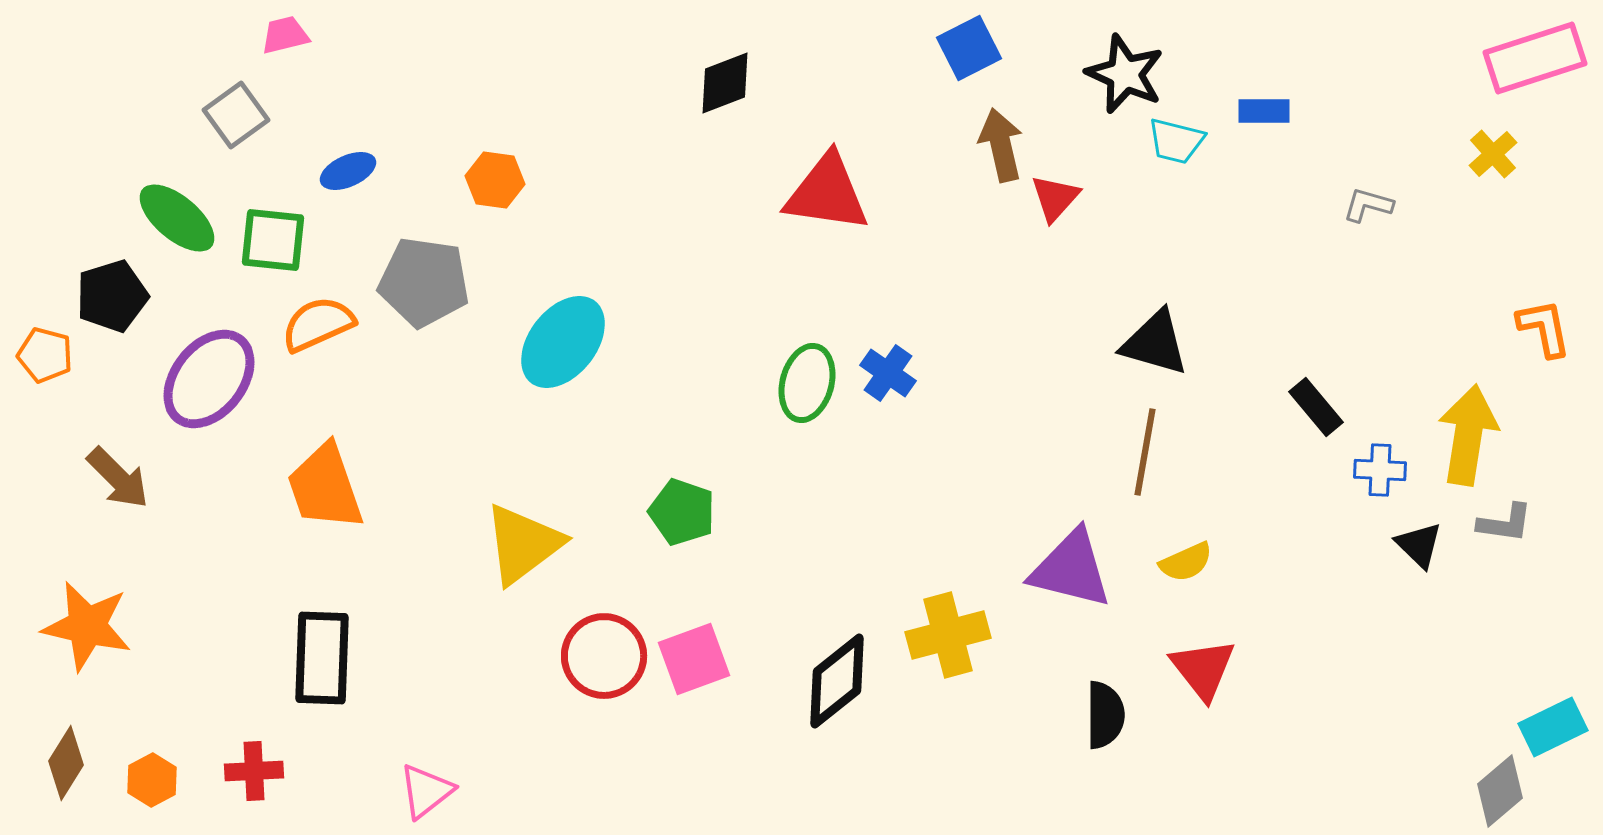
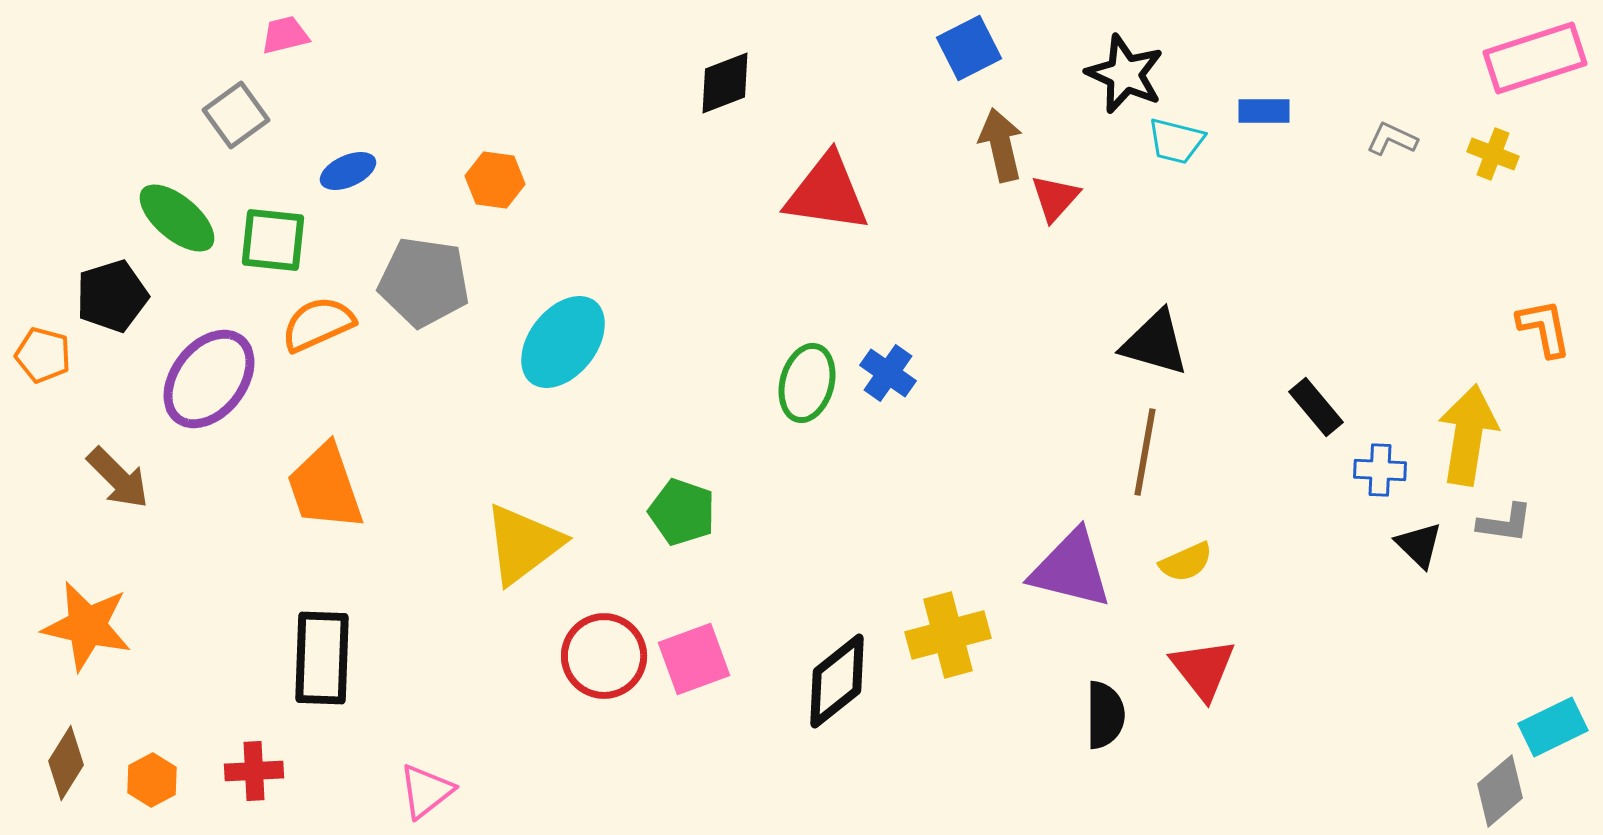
yellow cross at (1493, 154): rotated 27 degrees counterclockwise
gray L-shape at (1368, 205): moved 24 px right, 66 px up; rotated 9 degrees clockwise
orange pentagon at (45, 355): moved 2 px left
